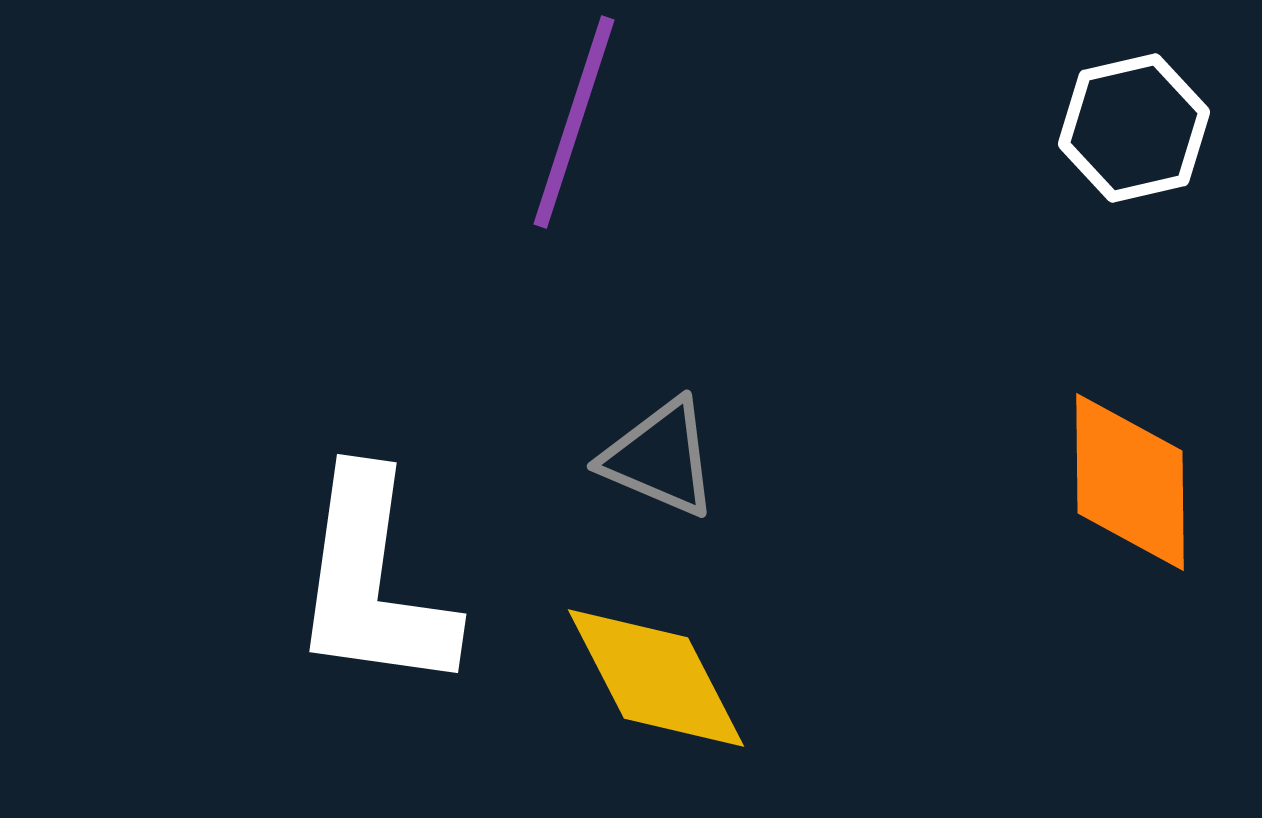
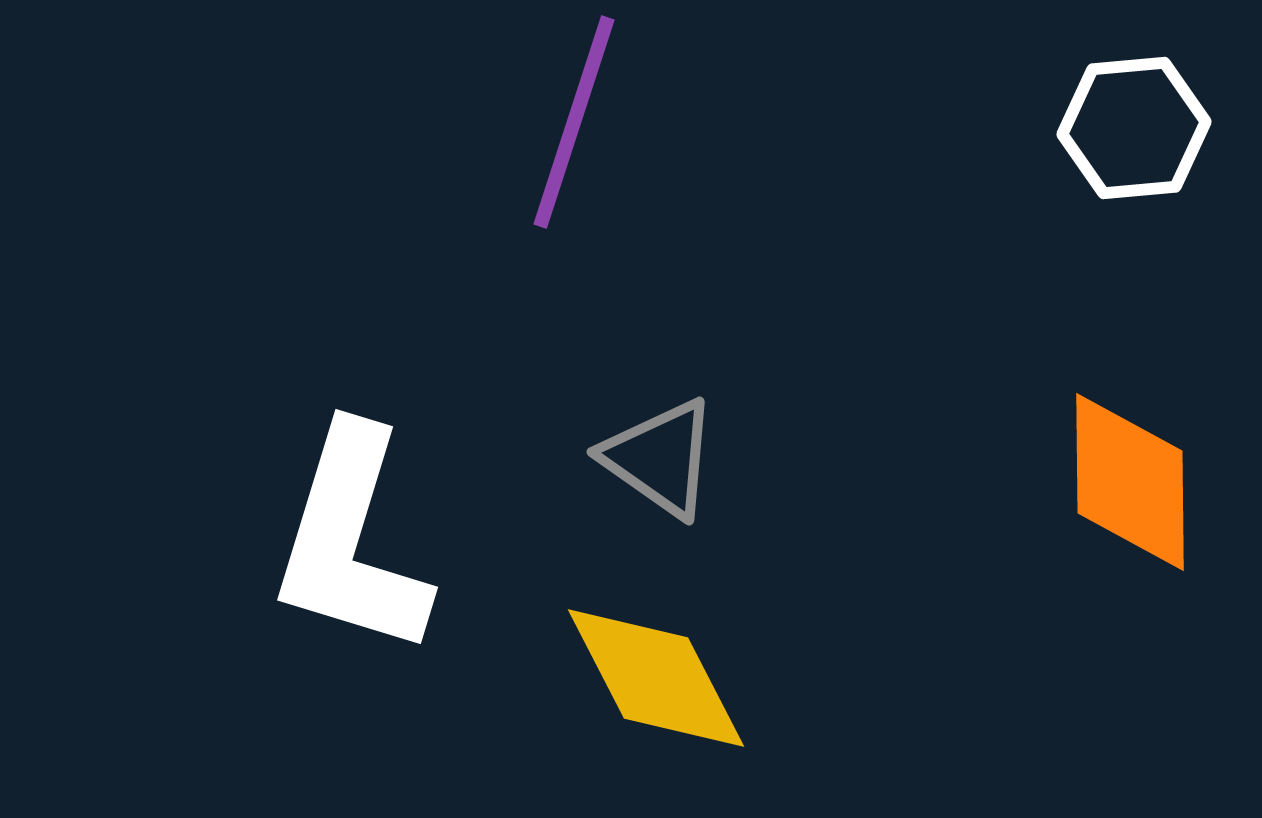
white hexagon: rotated 8 degrees clockwise
gray triangle: rotated 12 degrees clockwise
white L-shape: moved 22 px left, 41 px up; rotated 9 degrees clockwise
